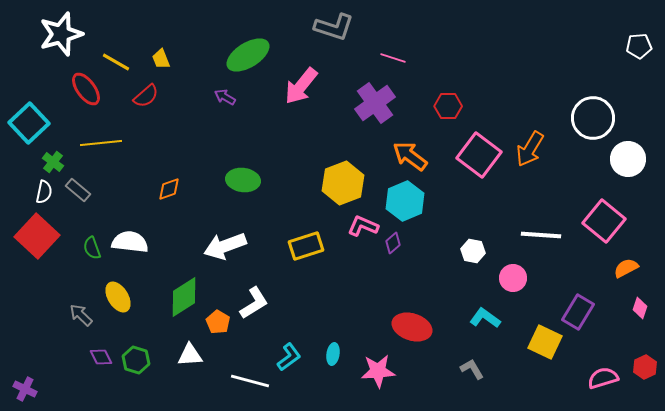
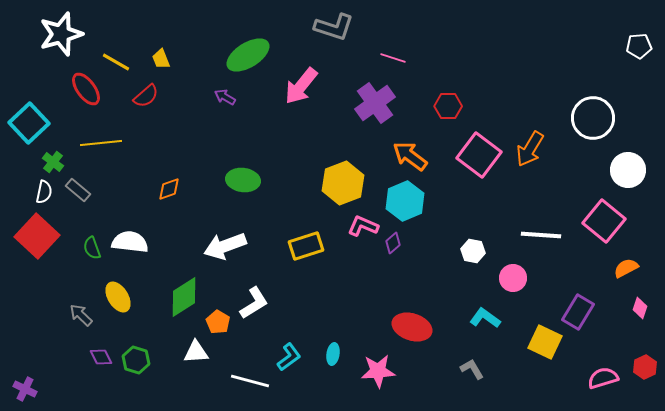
white circle at (628, 159): moved 11 px down
white triangle at (190, 355): moved 6 px right, 3 px up
